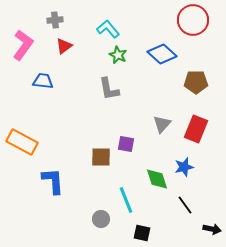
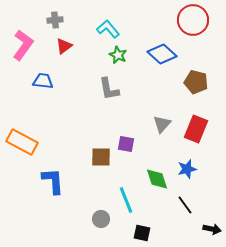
brown pentagon: rotated 15 degrees clockwise
blue star: moved 3 px right, 2 px down
